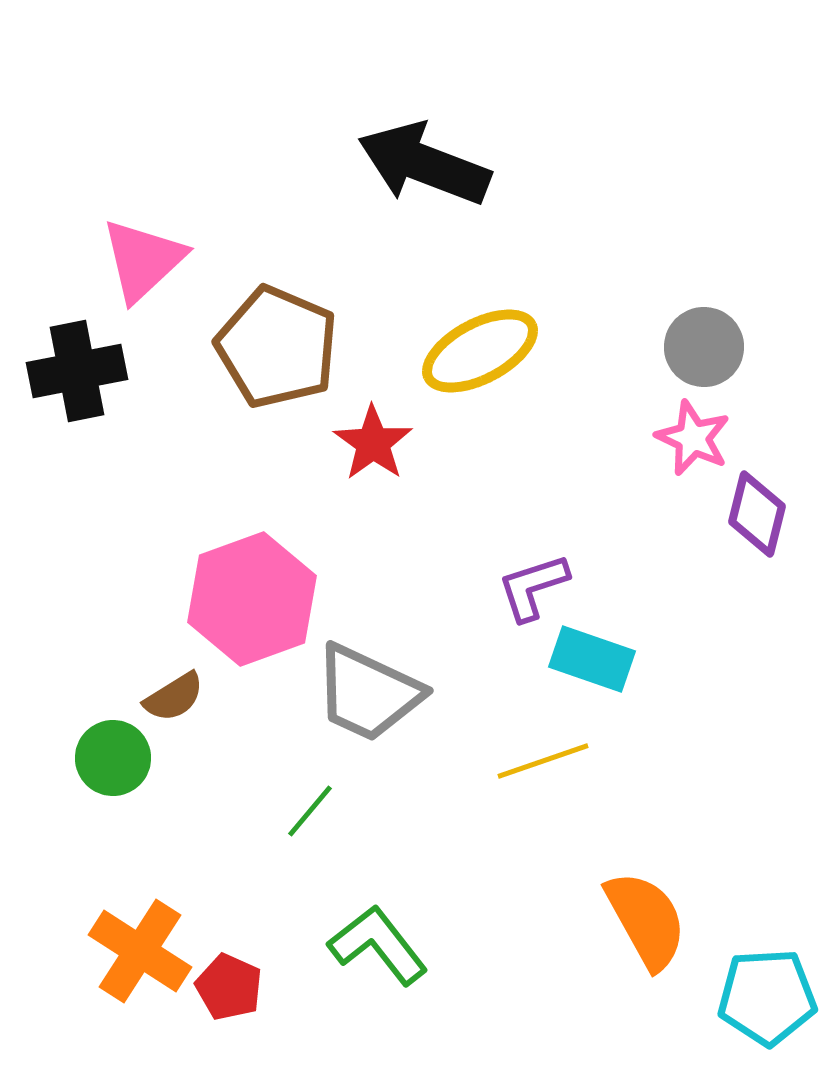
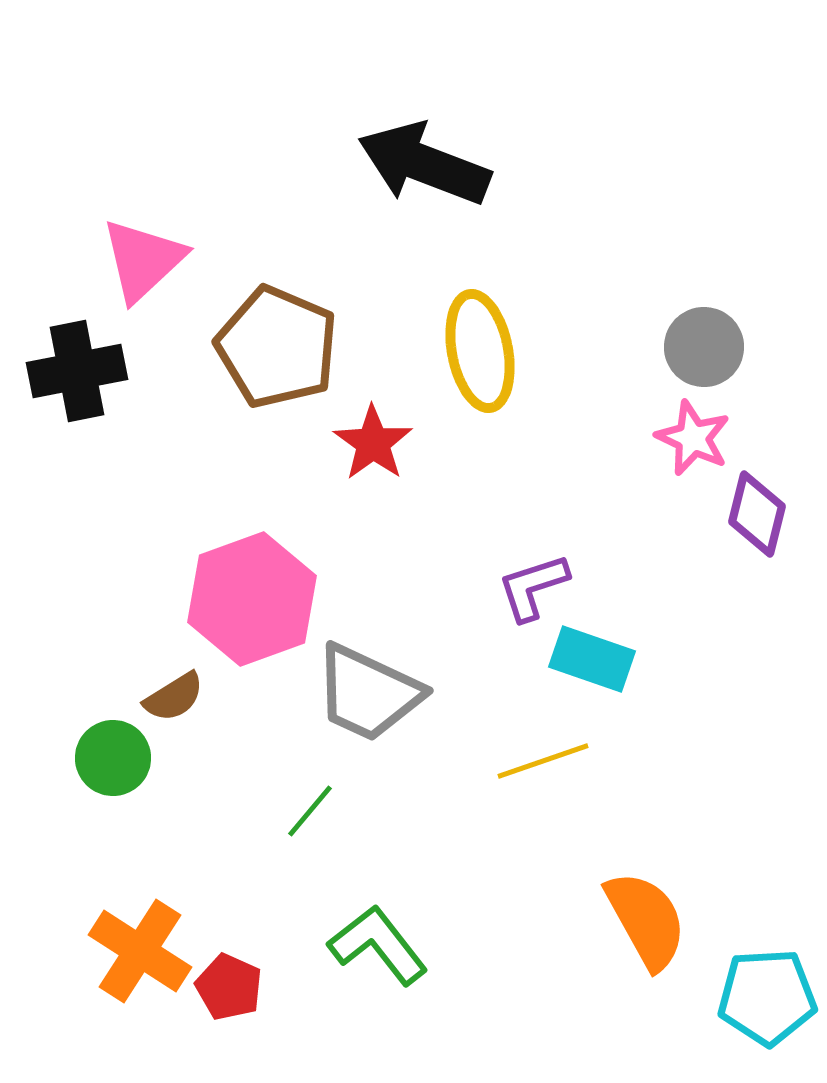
yellow ellipse: rotated 73 degrees counterclockwise
